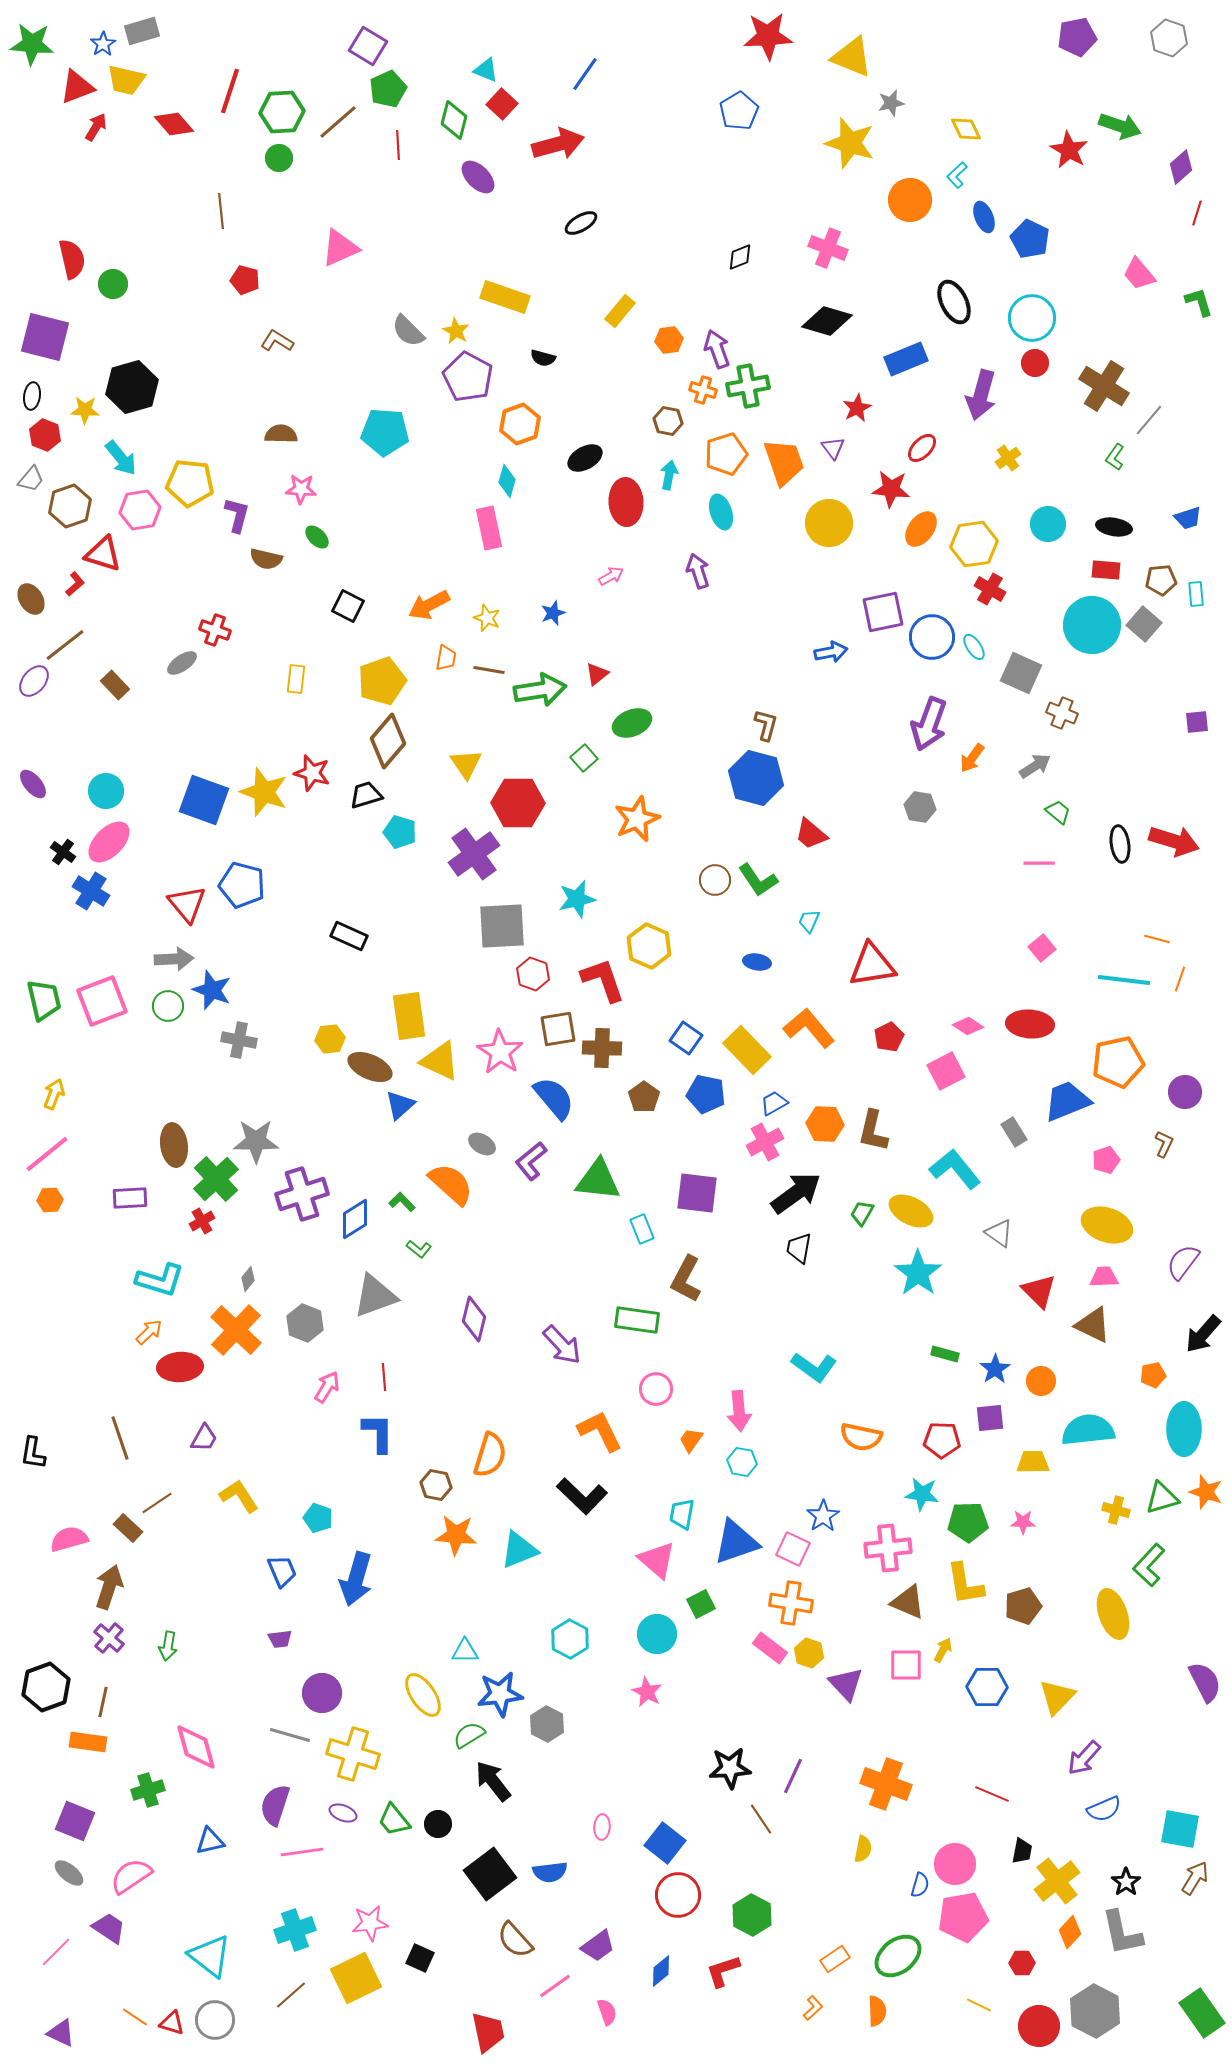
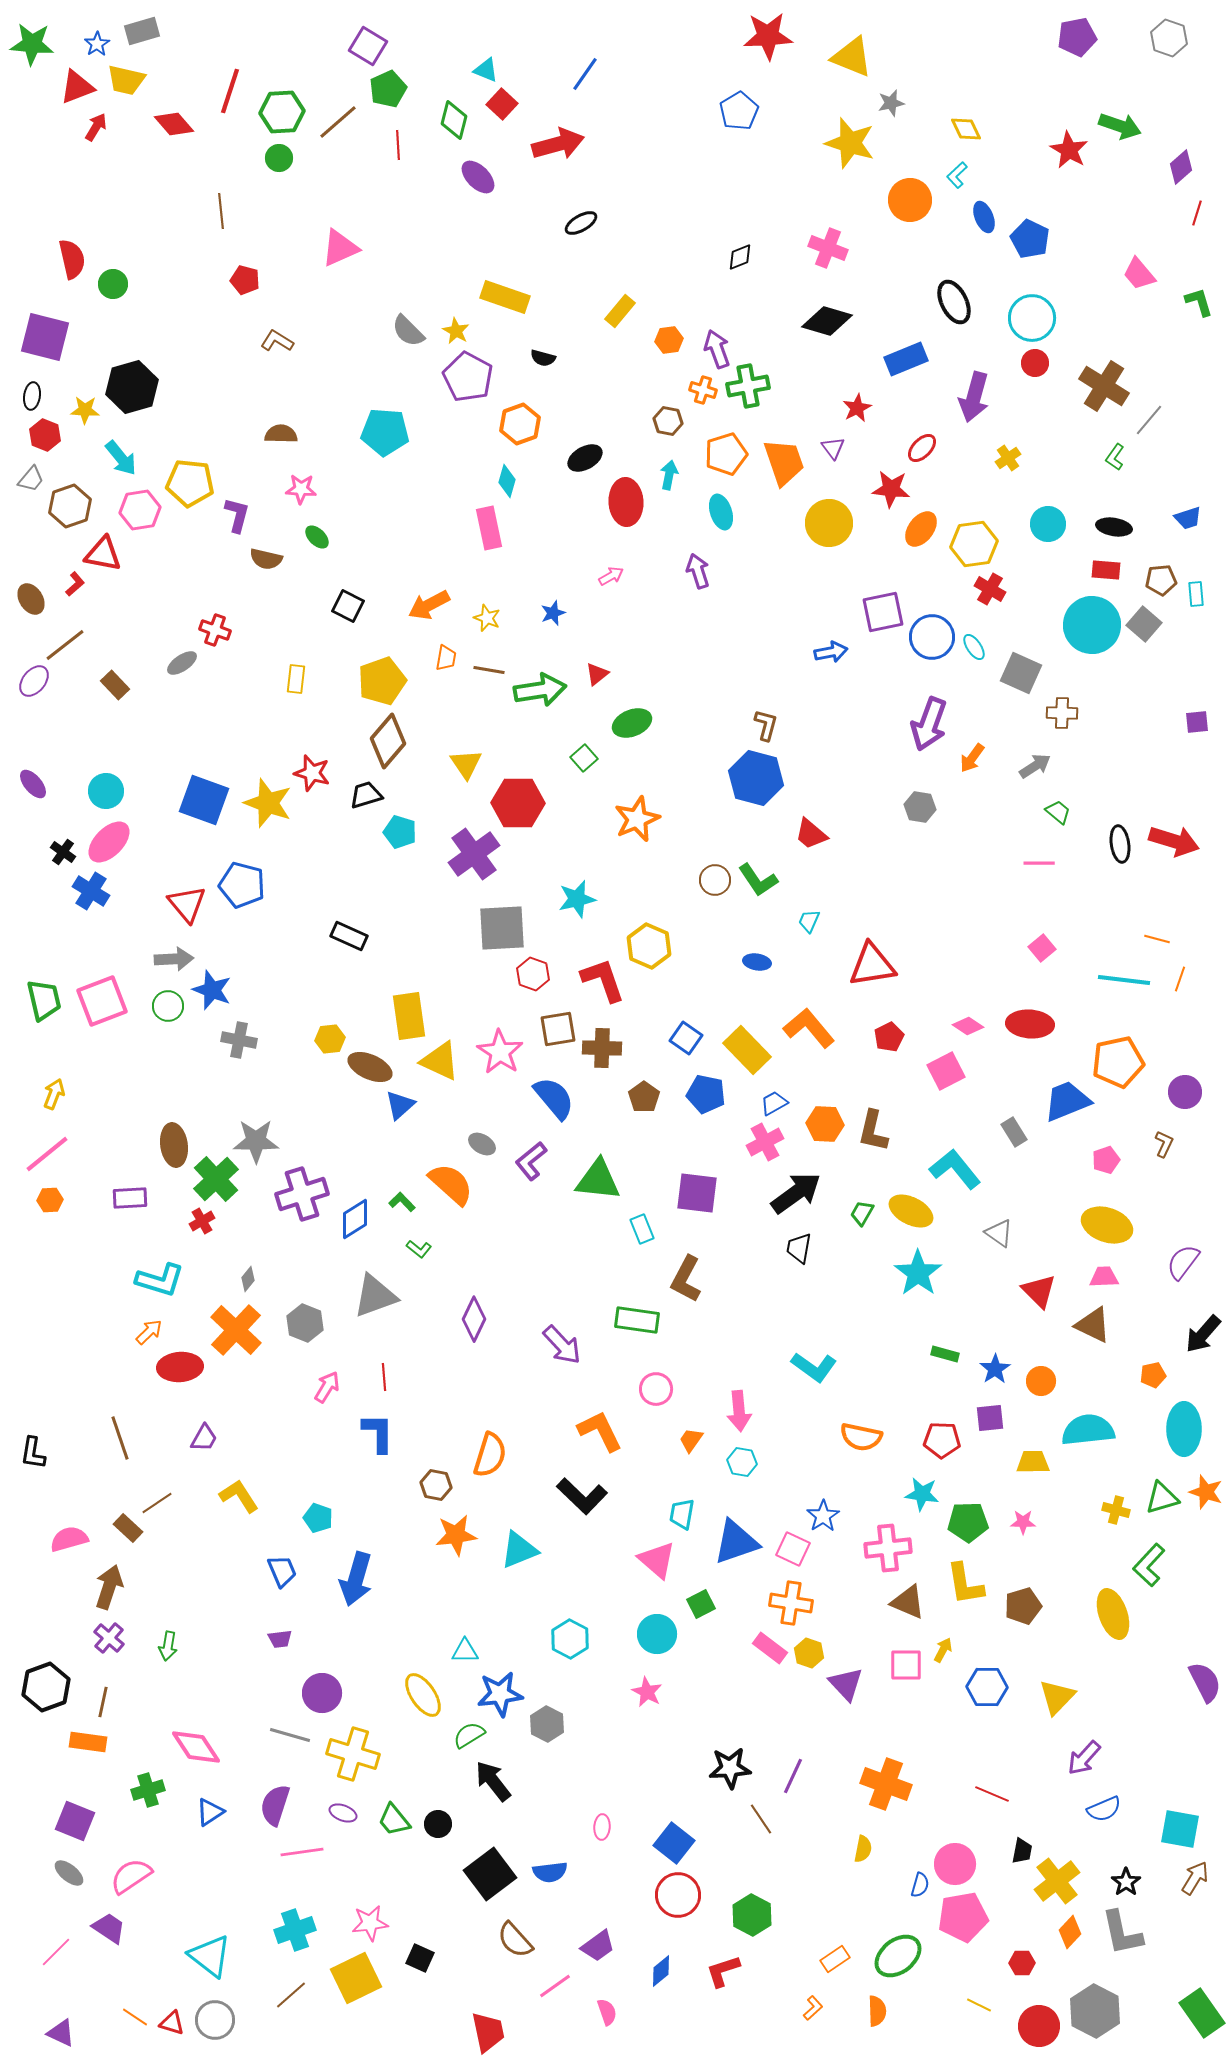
blue star at (103, 44): moved 6 px left
purple arrow at (981, 395): moved 7 px left, 2 px down
red triangle at (103, 554): rotated 6 degrees counterclockwise
brown cross at (1062, 713): rotated 20 degrees counterclockwise
yellow star at (264, 792): moved 4 px right, 11 px down
gray square at (502, 926): moved 2 px down
purple diamond at (474, 1319): rotated 12 degrees clockwise
orange star at (456, 1535): rotated 12 degrees counterclockwise
pink diamond at (196, 1747): rotated 18 degrees counterclockwise
blue triangle at (210, 1841): moved 29 px up; rotated 20 degrees counterclockwise
blue square at (665, 1843): moved 9 px right
